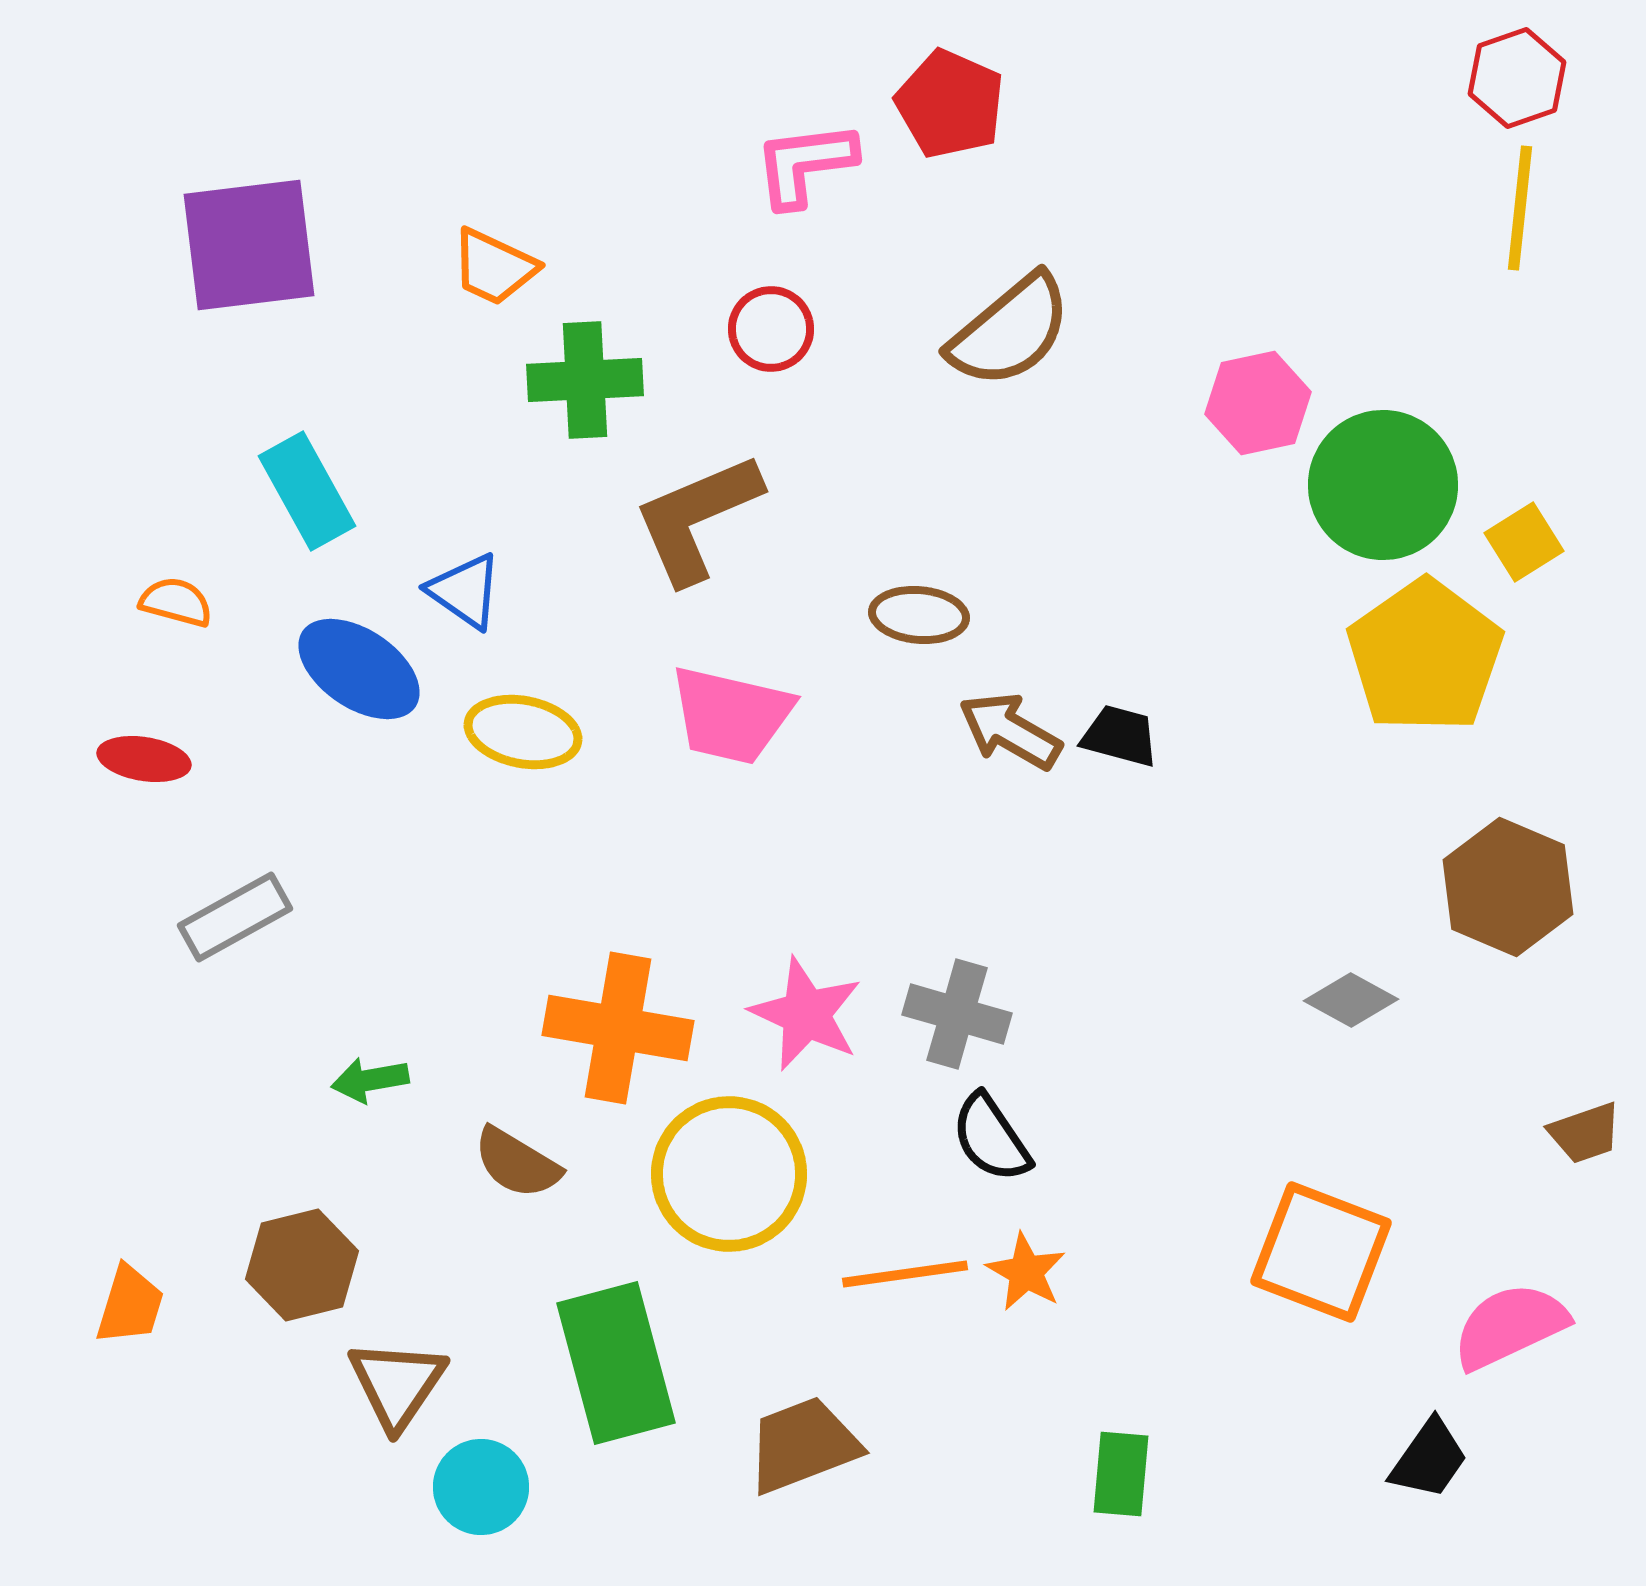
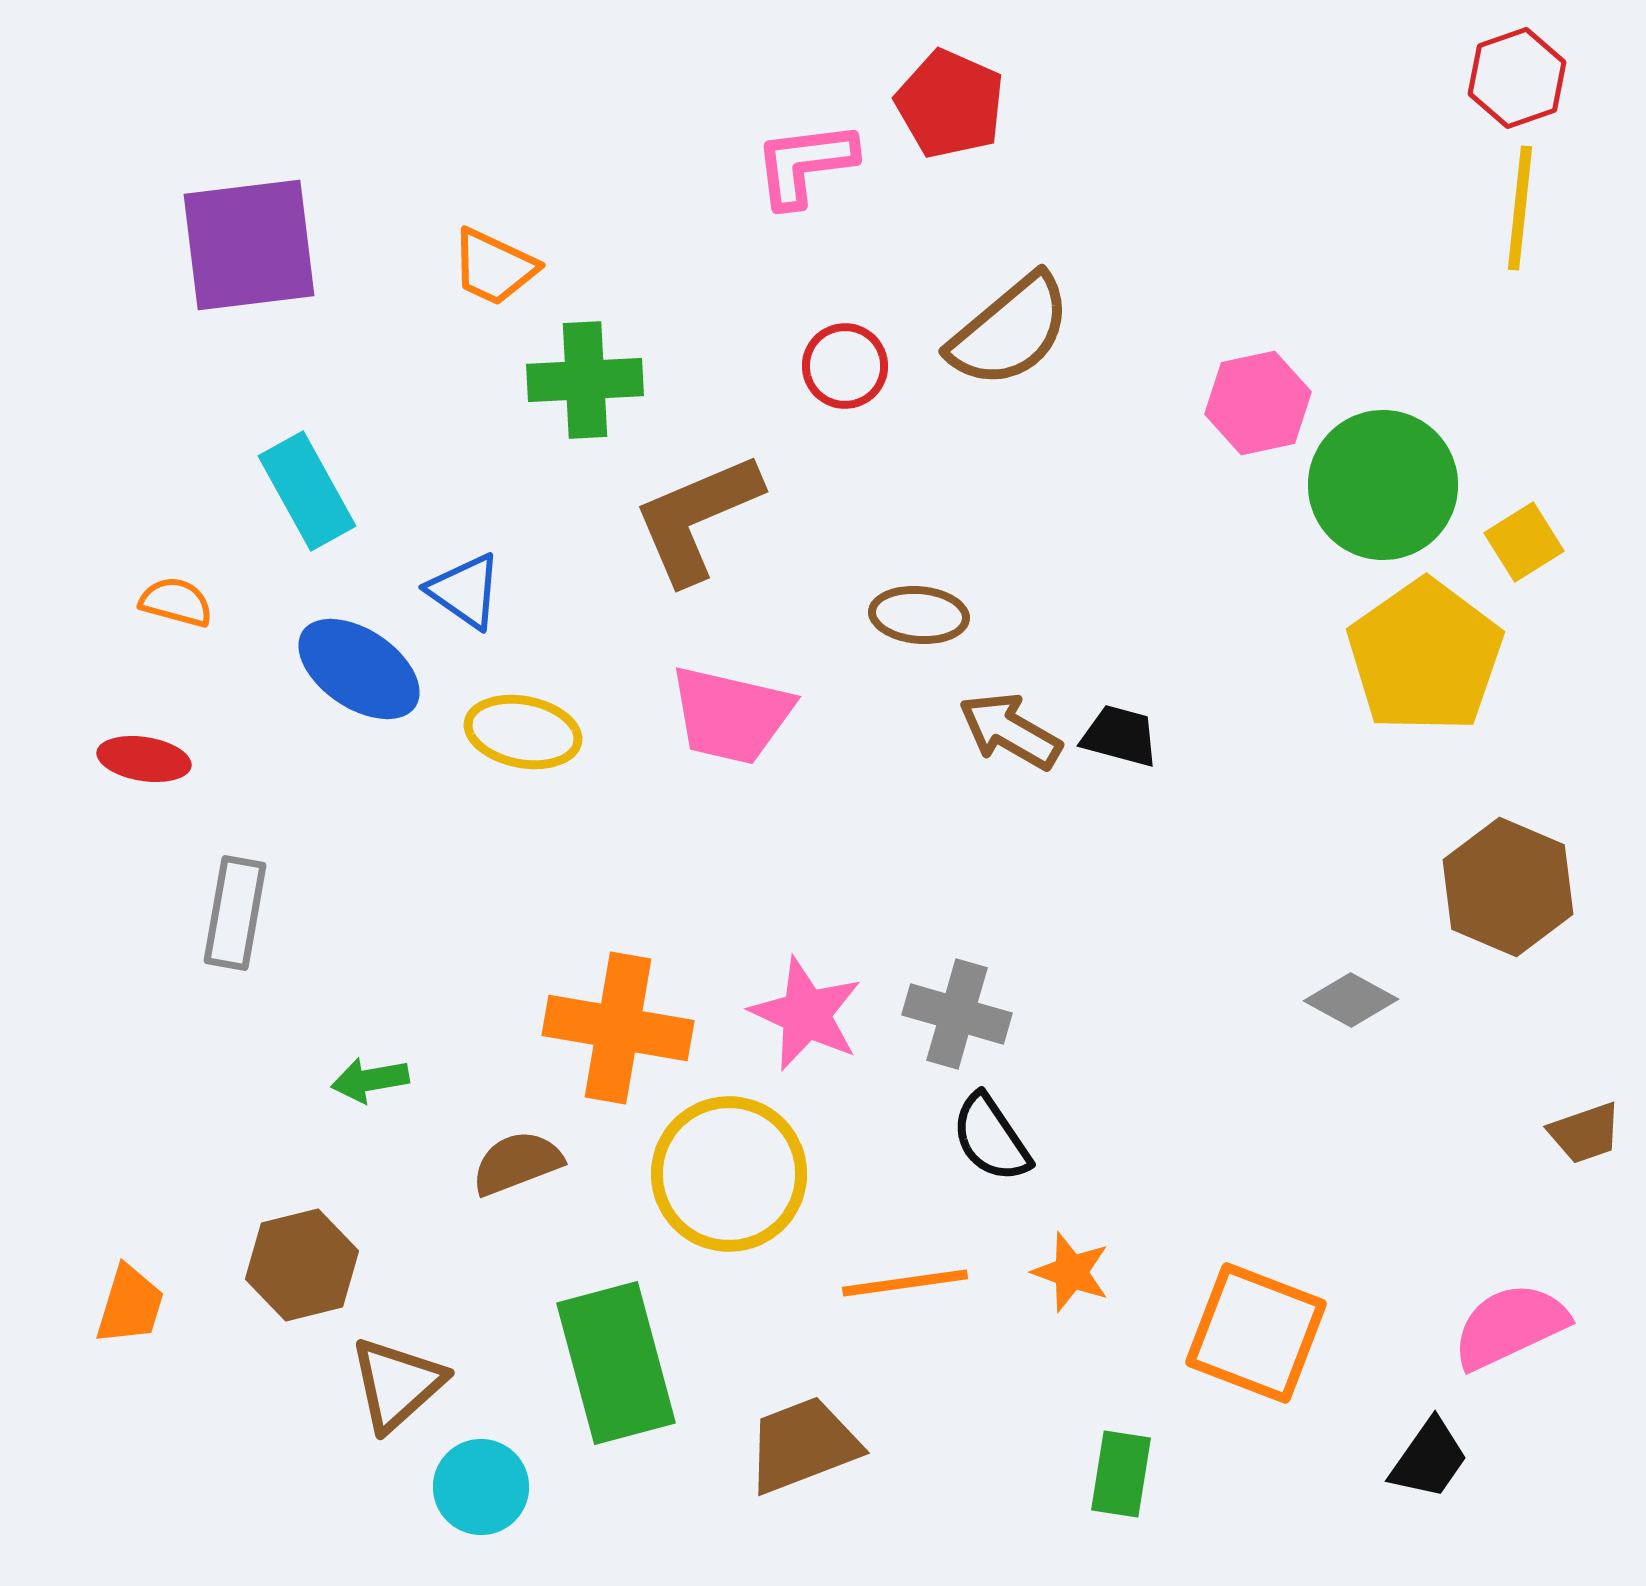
red circle at (771, 329): moved 74 px right, 37 px down
gray rectangle at (235, 917): moved 4 px up; rotated 51 degrees counterclockwise
brown semicircle at (517, 1163): rotated 128 degrees clockwise
orange square at (1321, 1252): moved 65 px left, 81 px down
orange star at (1026, 1272): moved 45 px right; rotated 10 degrees counterclockwise
orange line at (905, 1274): moved 9 px down
brown triangle at (397, 1384): rotated 14 degrees clockwise
green rectangle at (1121, 1474): rotated 4 degrees clockwise
